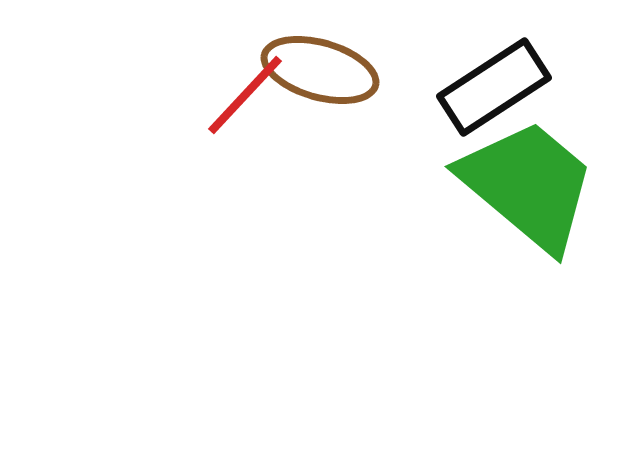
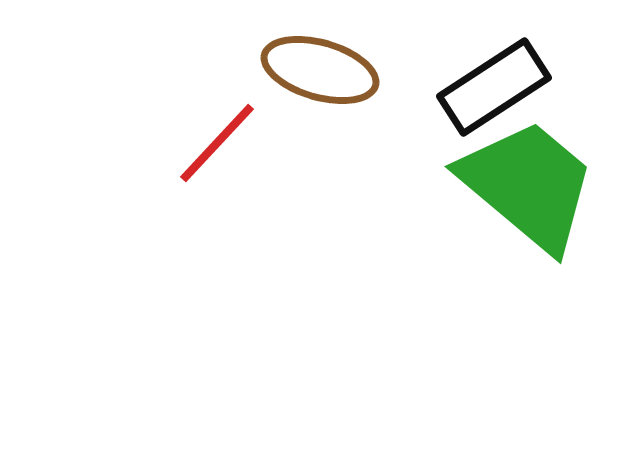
red line: moved 28 px left, 48 px down
